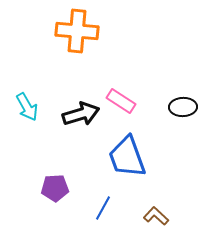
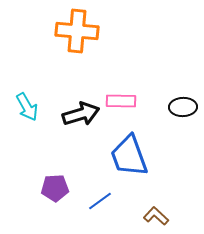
pink rectangle: rotated 32 degrees counterclockwise
blue trapezoid: moved 2 px right, 1 px up
blue line: moved 3 px left, 7 px up; rotated 25 degrees clockwise
